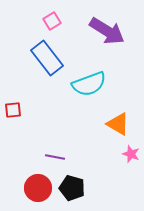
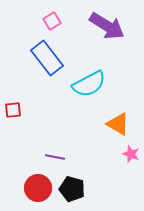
purple arrow: moved 5 px up
cyan semicircle: rotated 8 degrees counterclockwise
black pentagon: moved 1 px down
